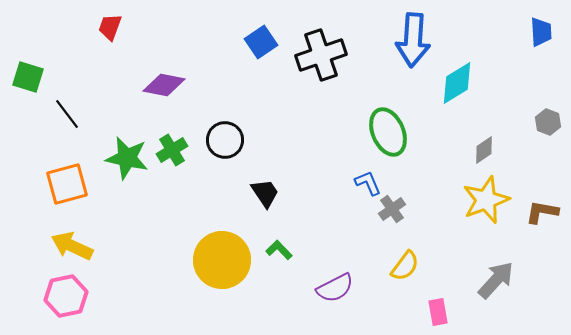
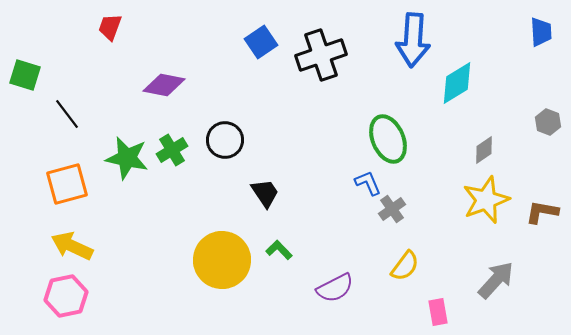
green square: moved 3 px left, 2 px up
green ellipse: moved 7 px down
